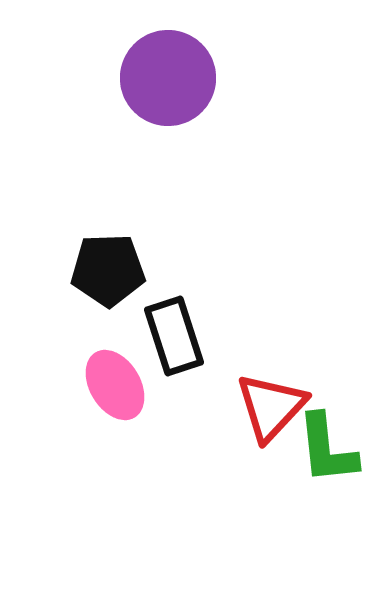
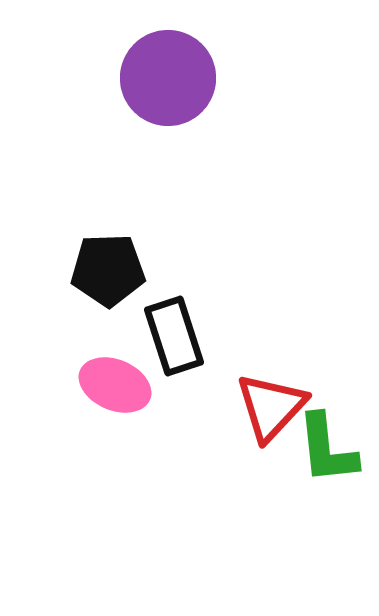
pink ellipse: rotated 36 degrees counterclockwise
